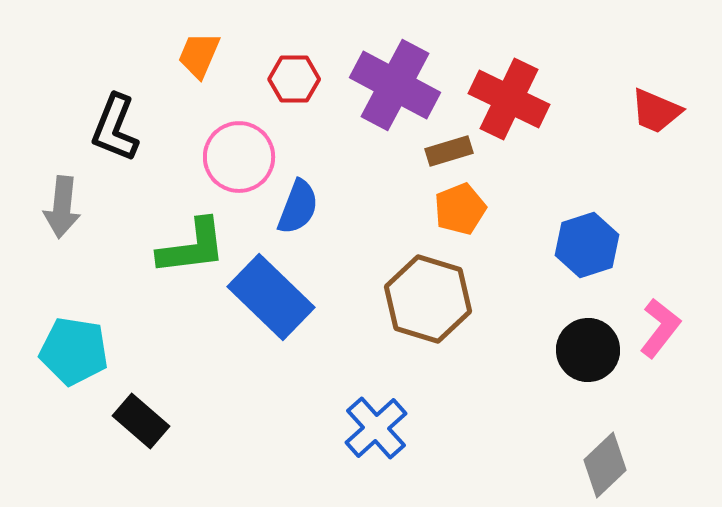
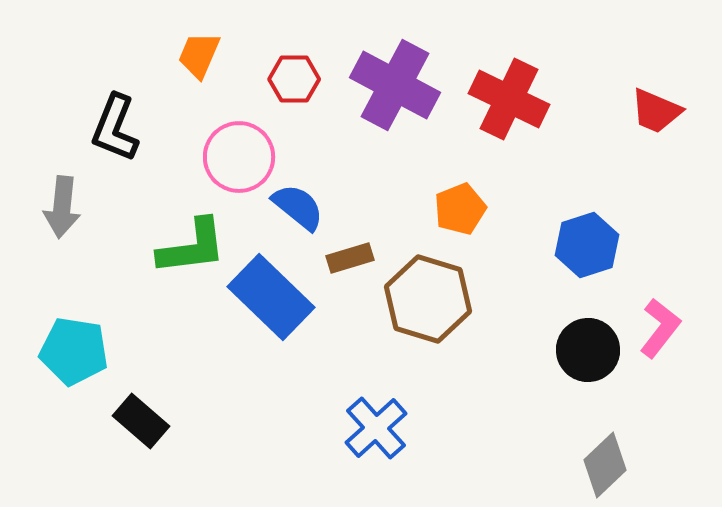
brown rectangle: moved 99 px left, 107 px down
blue semicircle: rotated 72 degrees counterclockwise
